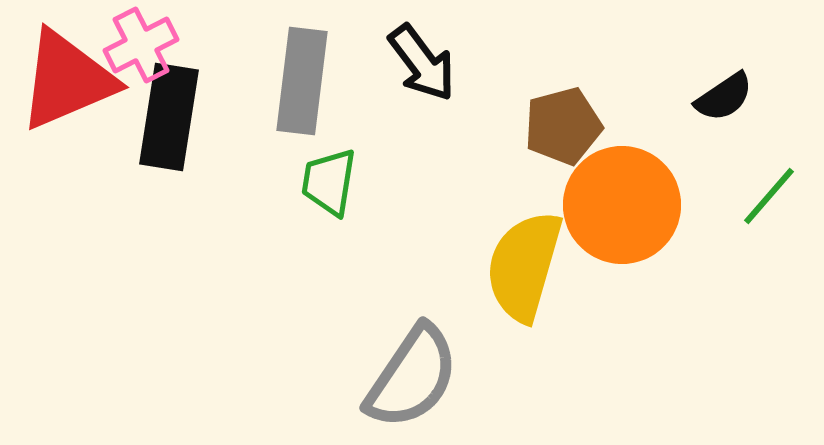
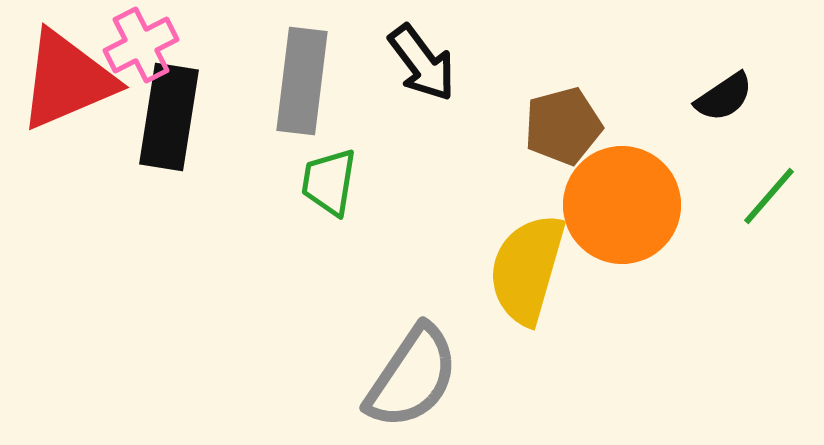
yellow semicircle: moved 3 px right, 3 px down
